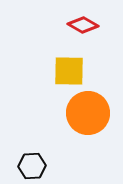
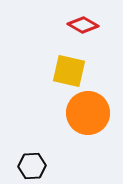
yellow square: rotated 12 degrees clockwise
